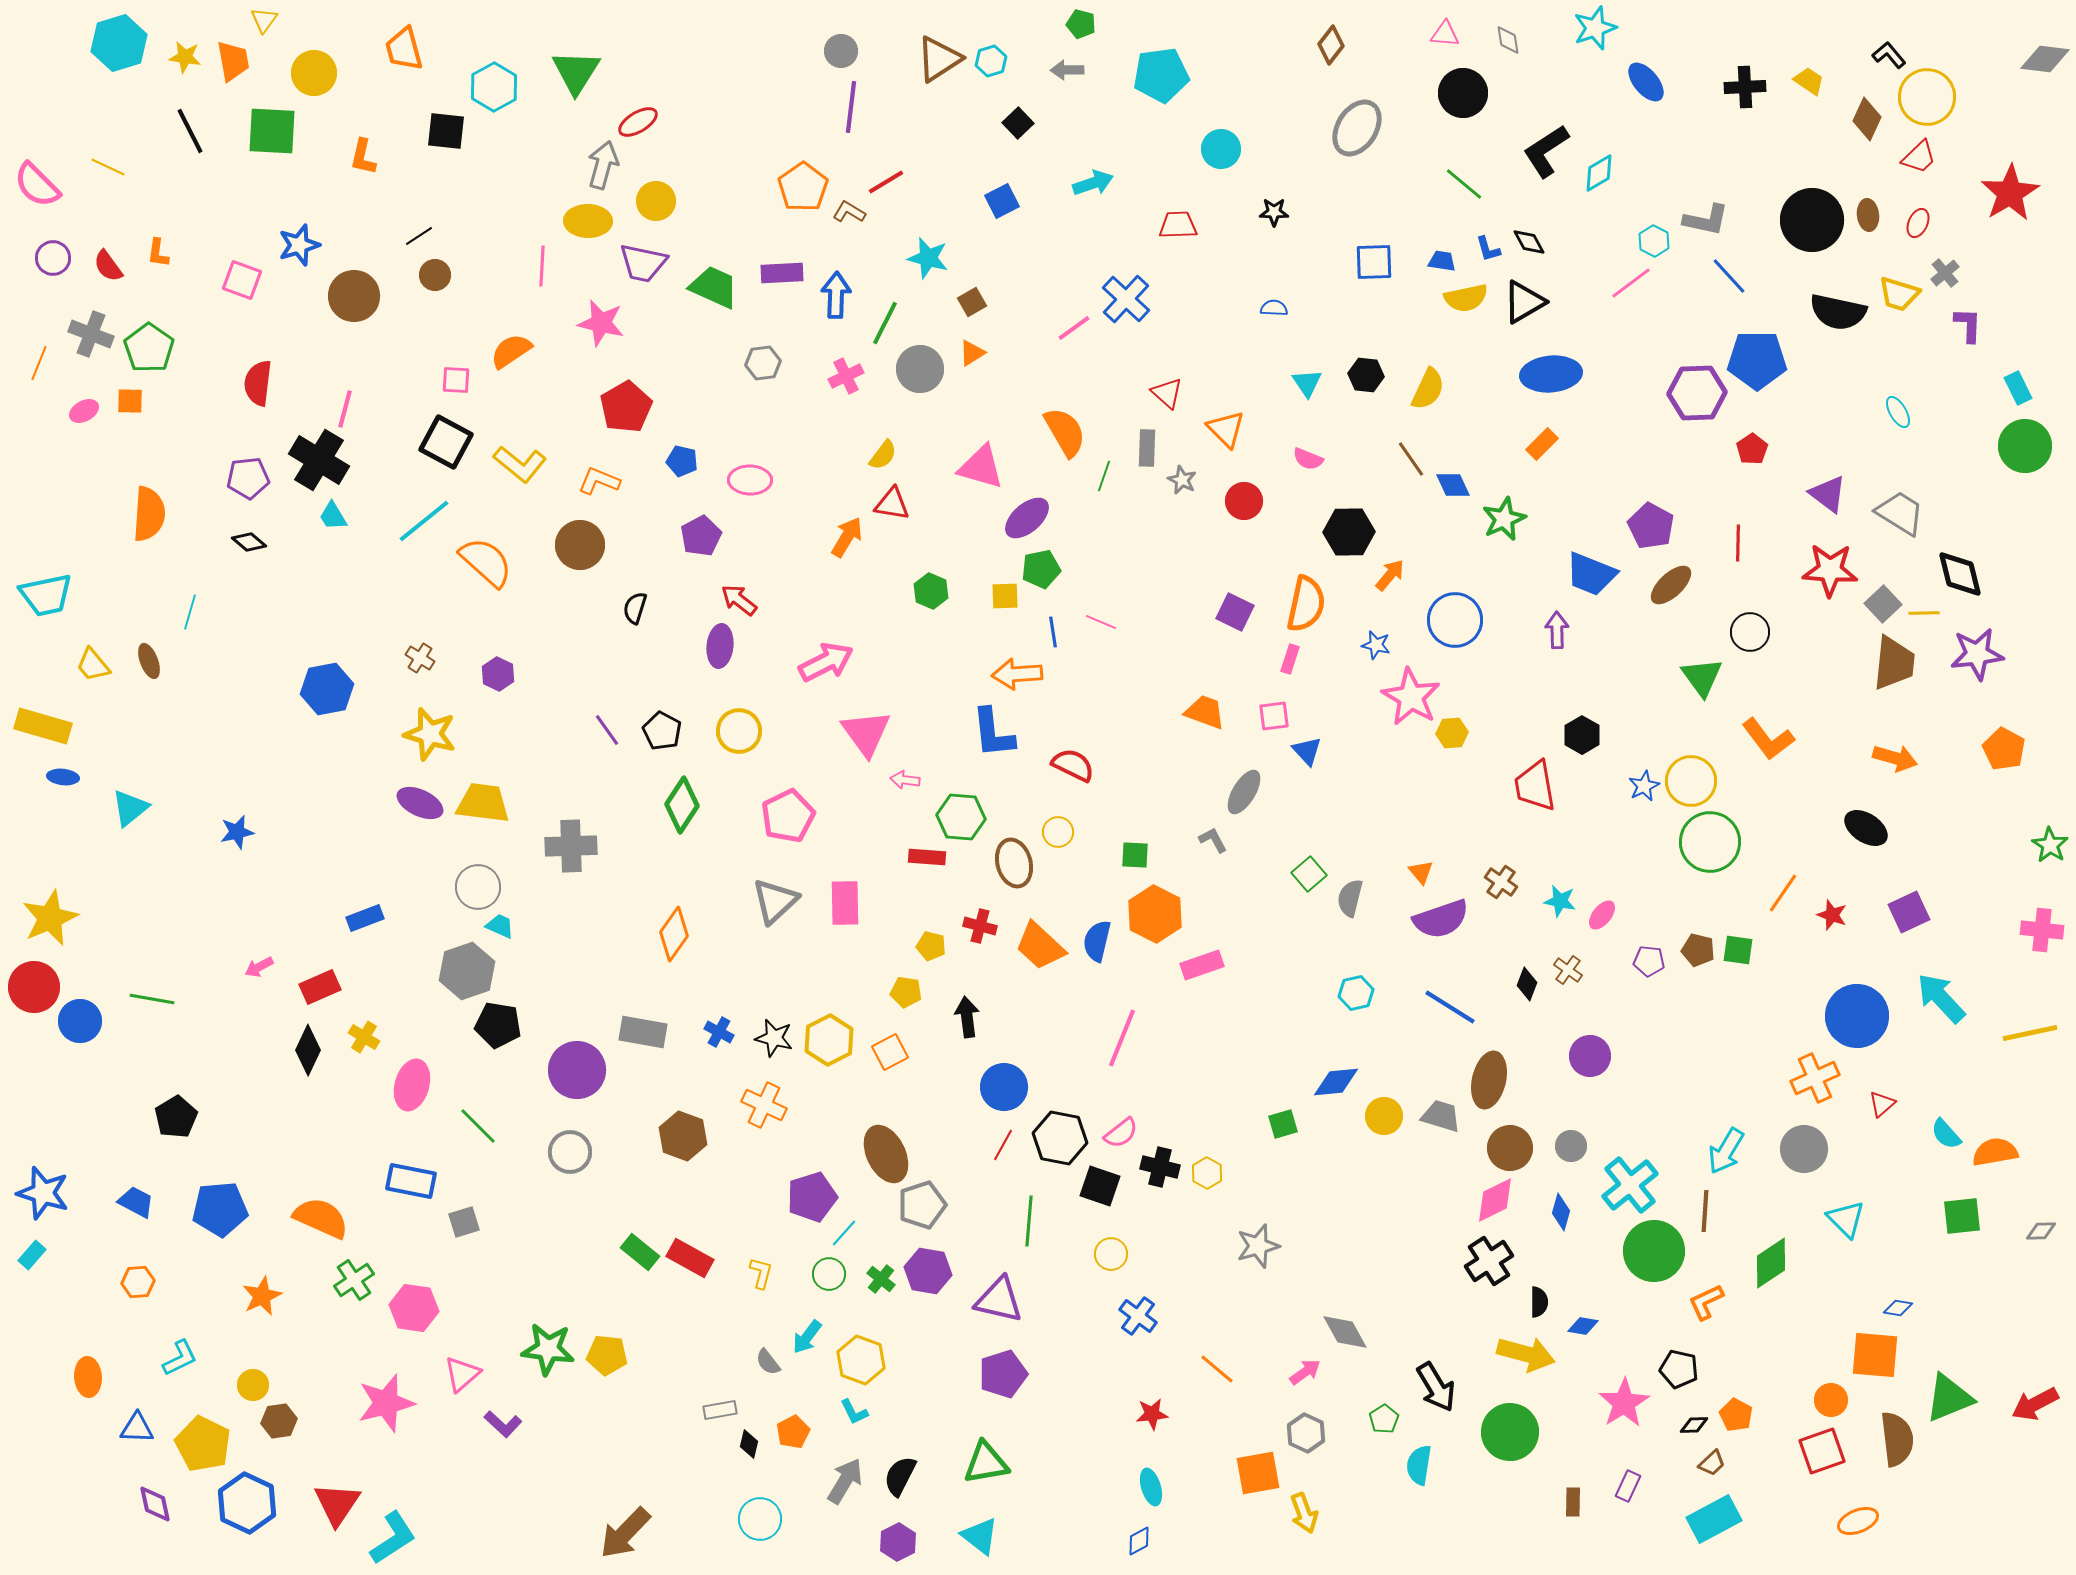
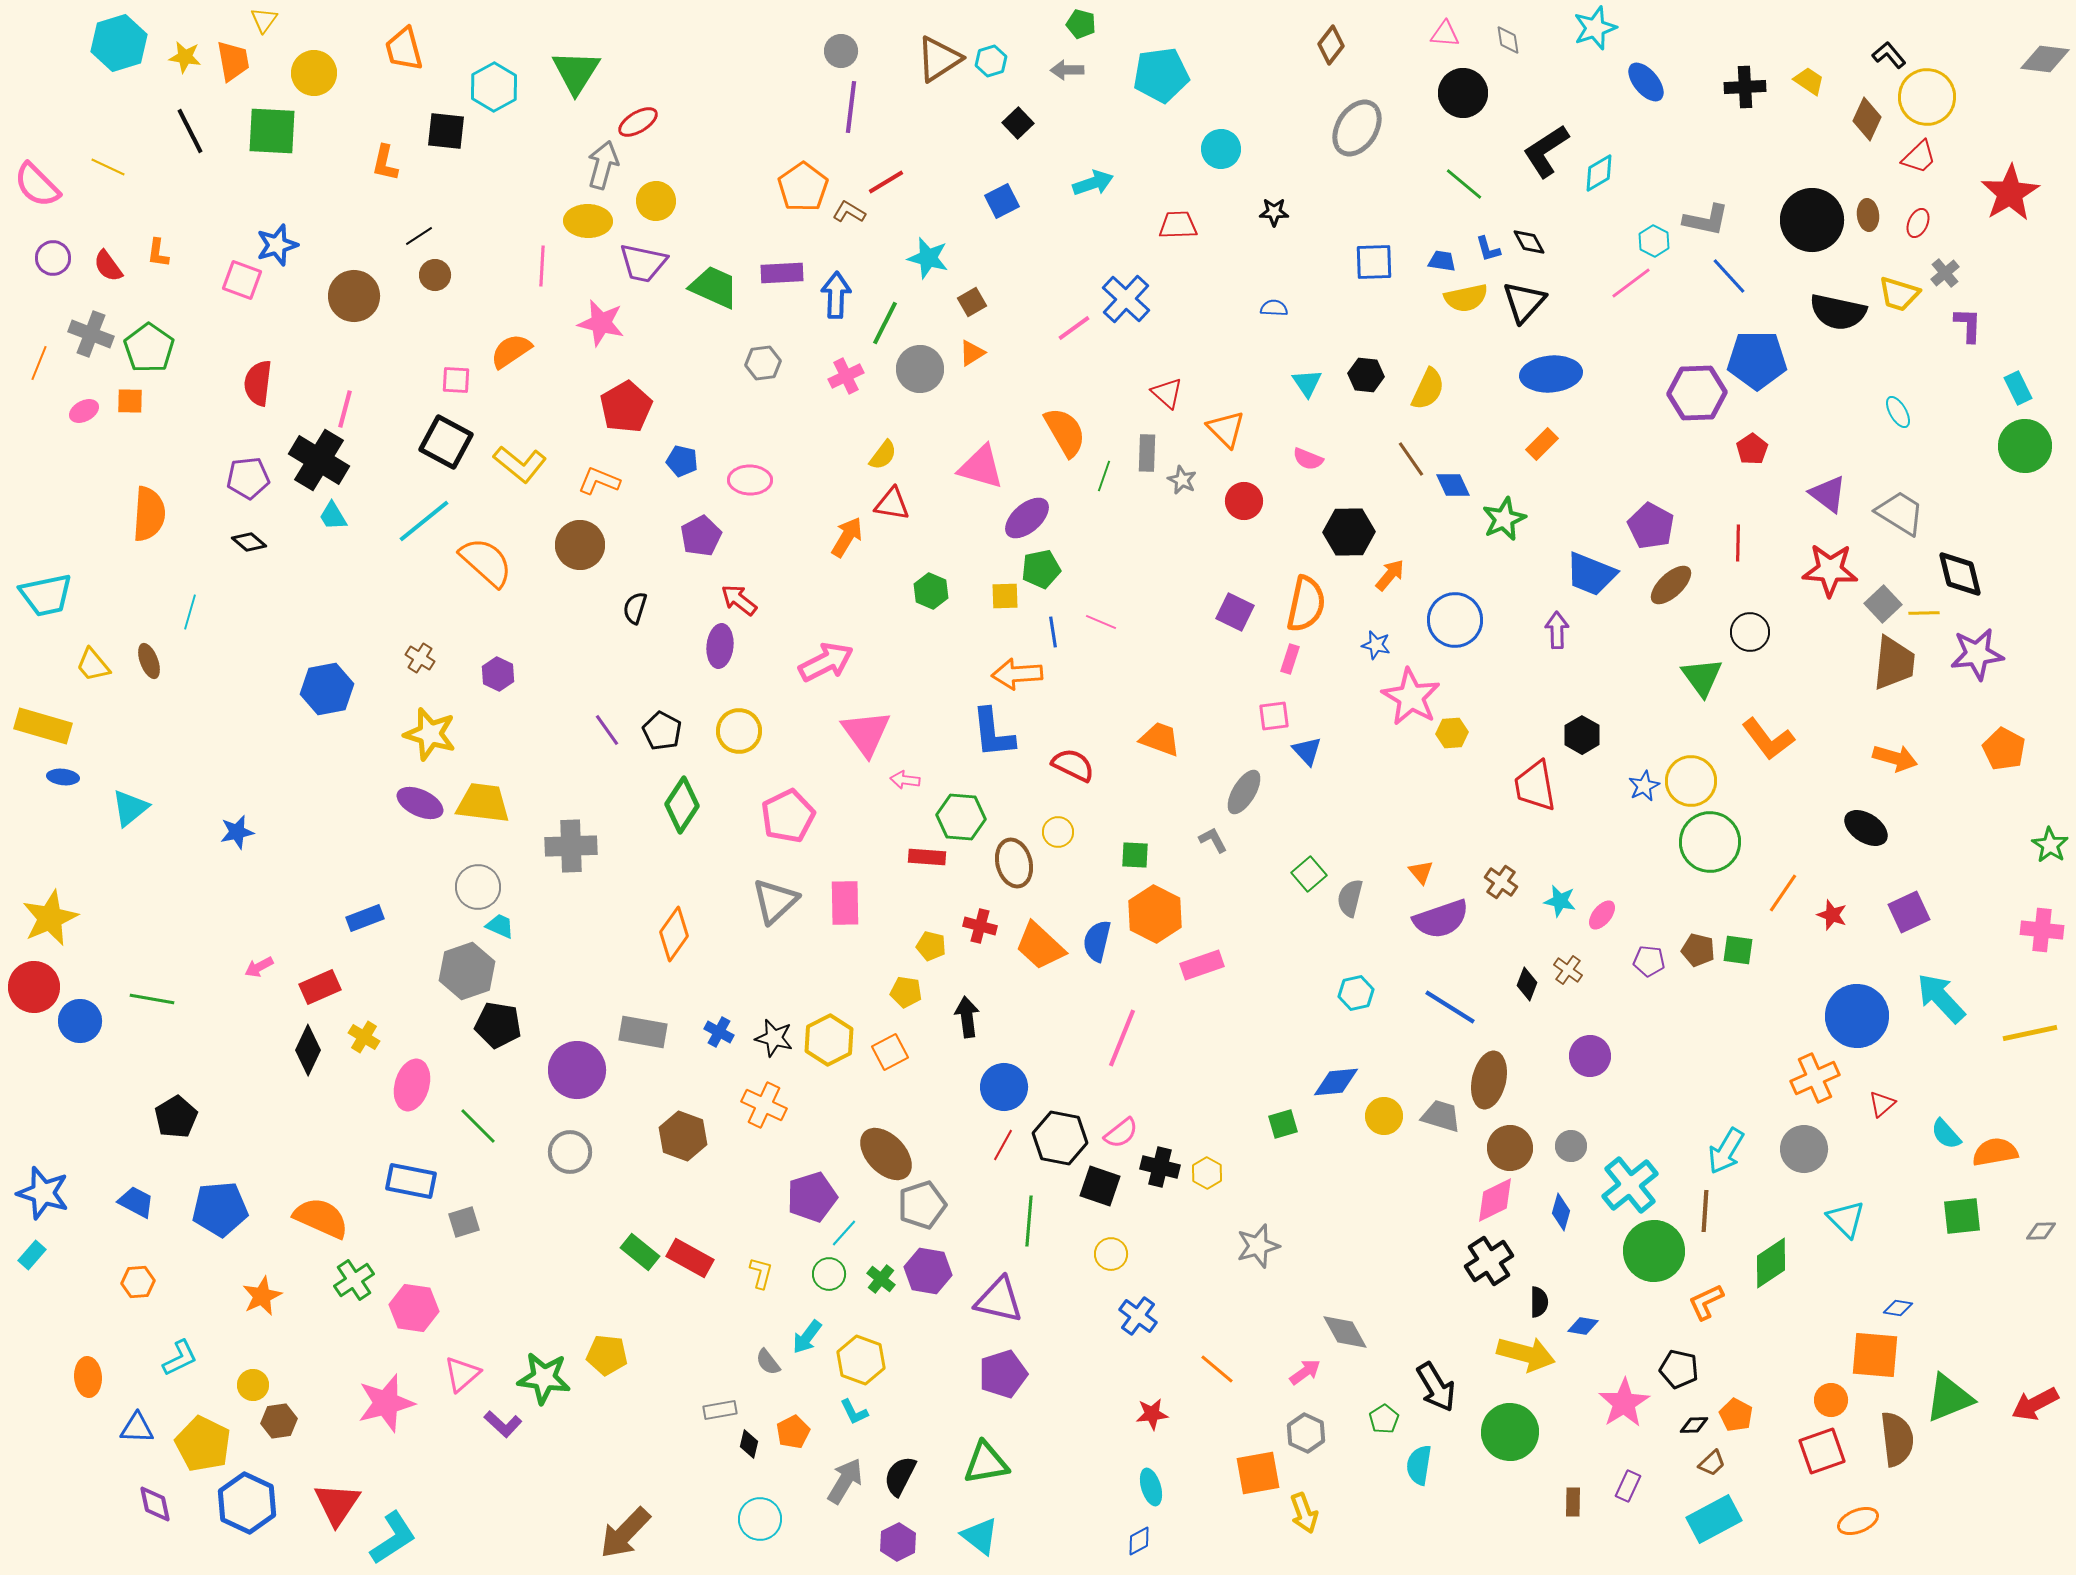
orange L-shape at (363, 157): moved 22 px right, 6 px down
blue star at (299, 245): moved 22 px left
black triangle at (1524, 302): rotated 18 degrees counterclockwise
gray rectangle at (1147, 448): moved 5 px down
orange trapezoid at (1205, 712): moved 45 px left, 27 px down
brown ellipse at (886, 1154): rotated 18 degrees counterclockwise
green star at (548, 1349): moved 4 px left, 29 px down
